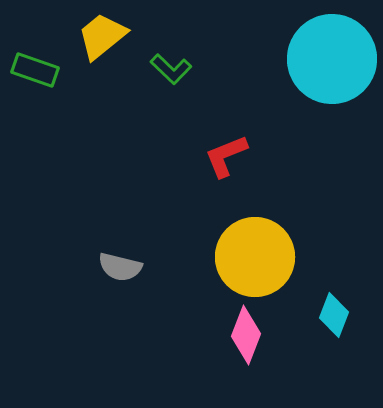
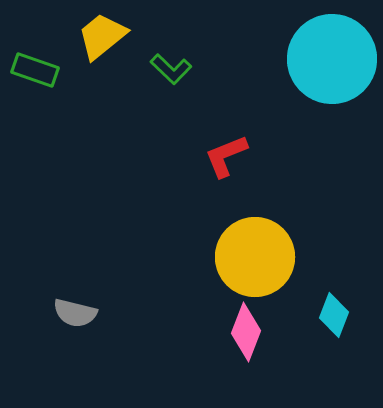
gray semicircle: moved 45 px left, 46 px down
pink diamond: moved 3 px up
